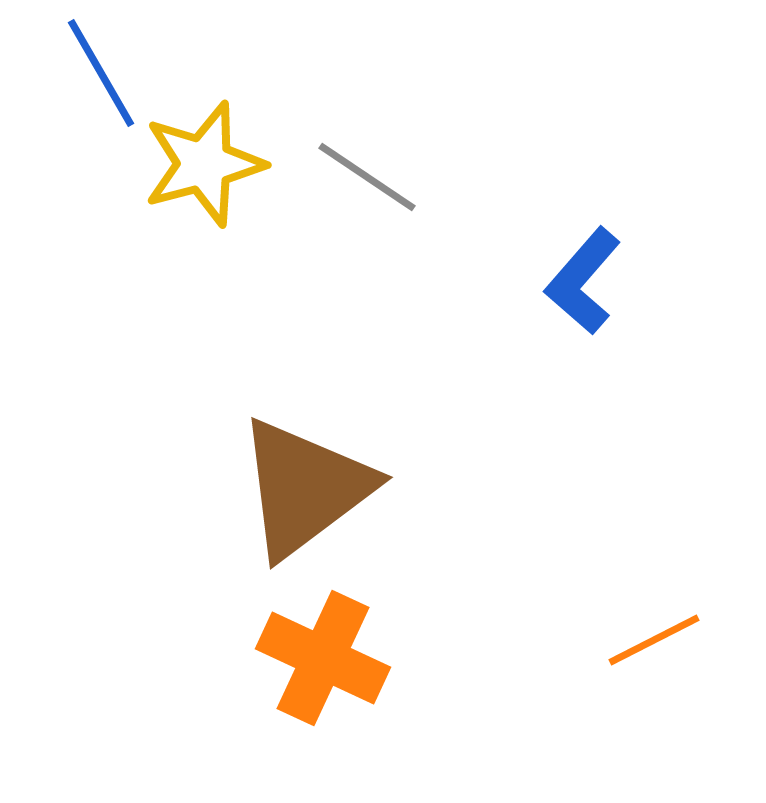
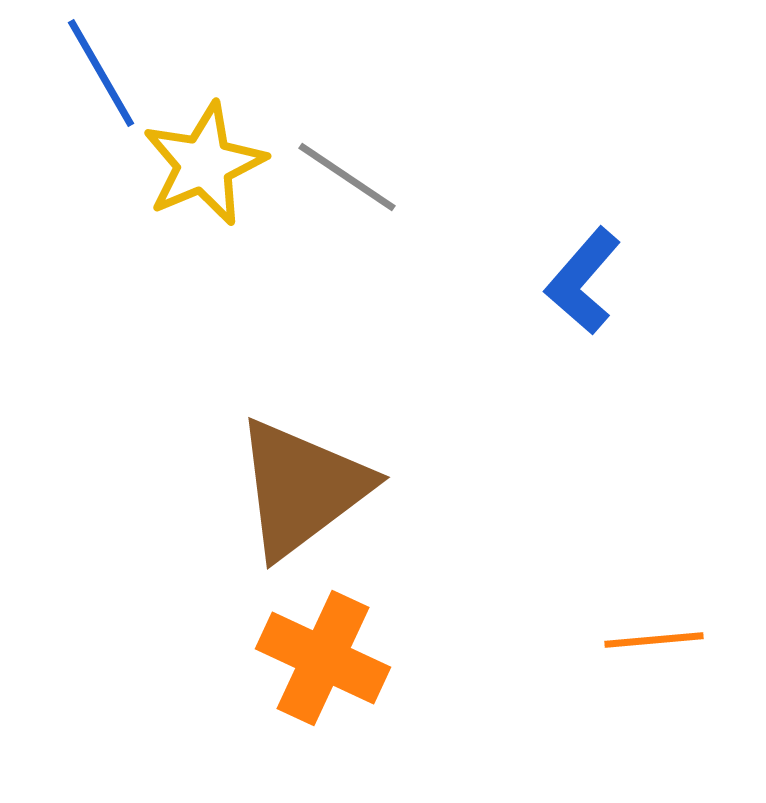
yellow star: rotated 8 degrees counterclockwise
gray line: moved 20 px left
brown triangle: moved 3 px left
orange line: rotated 22 degrees clockwise
